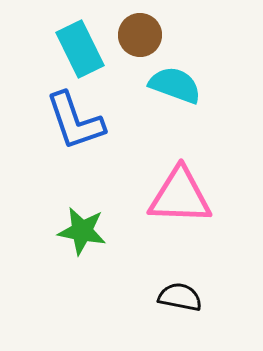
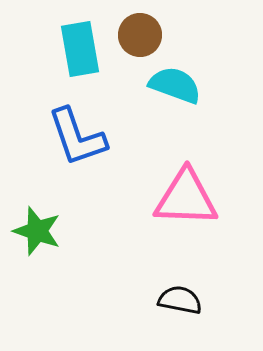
cyan rectangle: rotated 16 degrees clockwise
blue L-shape: moved 2 px right, 16 px down
pink triangle: moved 6 px right, 2 px down
green star: moved 45 px left; rotated 9 degrees clockwise
black semicircle: moved 3 px down
